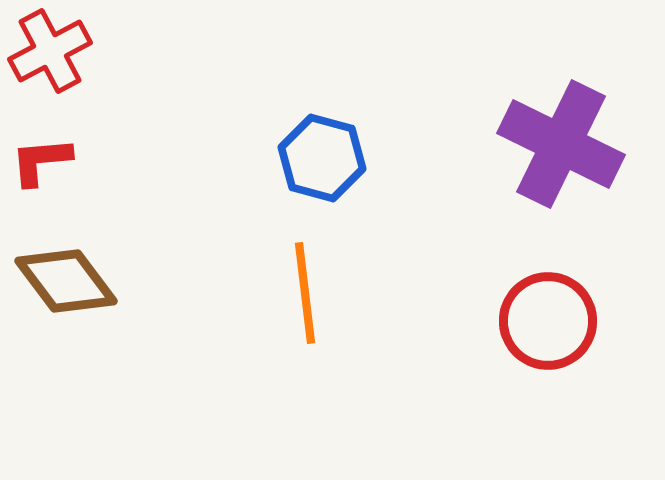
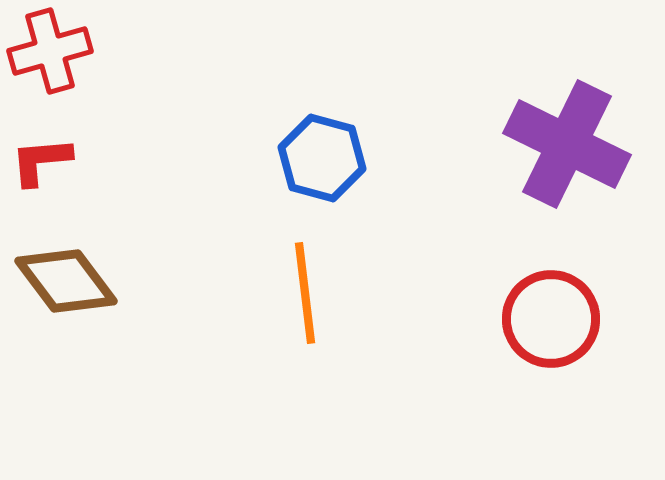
red cross: rotated 12 degrees clockwise
purple cross: moved 6 px right
red circle: moved 3 px right, 2 px up
